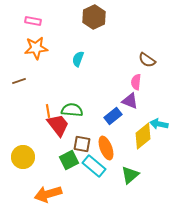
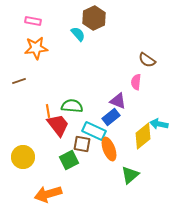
brown hexagon: moved 1 px down
cyan semicircle: moved 25 px up; rotated 119 degrees clockwise
purple triangle: moved 12 px left
green semicircle: moved 4 px up
blue rectangle: moved 2 px left, 1 px down
orange ellipse: moved 3 px right, 1 px down
cyan rectangle: moved 35 px up; rotated 15 degrees counterclockwise
